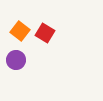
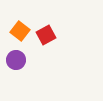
red square: moved 1 px right, 2 px down; rotated 30 degrees clockwise
